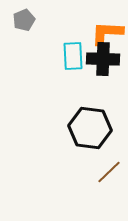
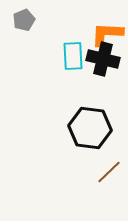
orange L-shape: moved 1 px down
black cross: rotated 12 degrees clockwise
